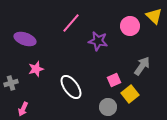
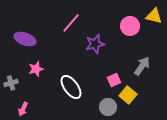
yellow triangle: rotated 30 degrees counterclockwise
purple star: moved 3 px left, 3 px down; rotated 24 degrees counterclockwise
yellow square: moved 2 px left, 1 px down; rotated 12 degrees counterclockwise
